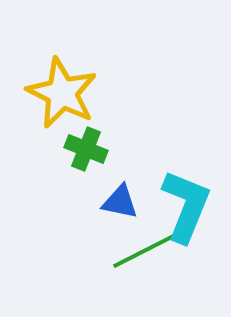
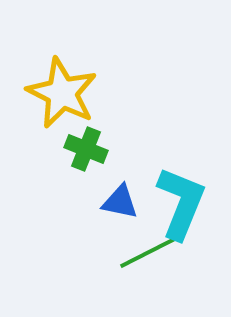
cyan L-shape: moved 5 px left, 3 px up
green line: moved 7 px right
